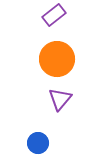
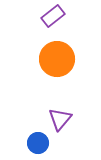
purple rectangle: moved 1 px left, 1 px down
purple triangle: moved 20 px down
